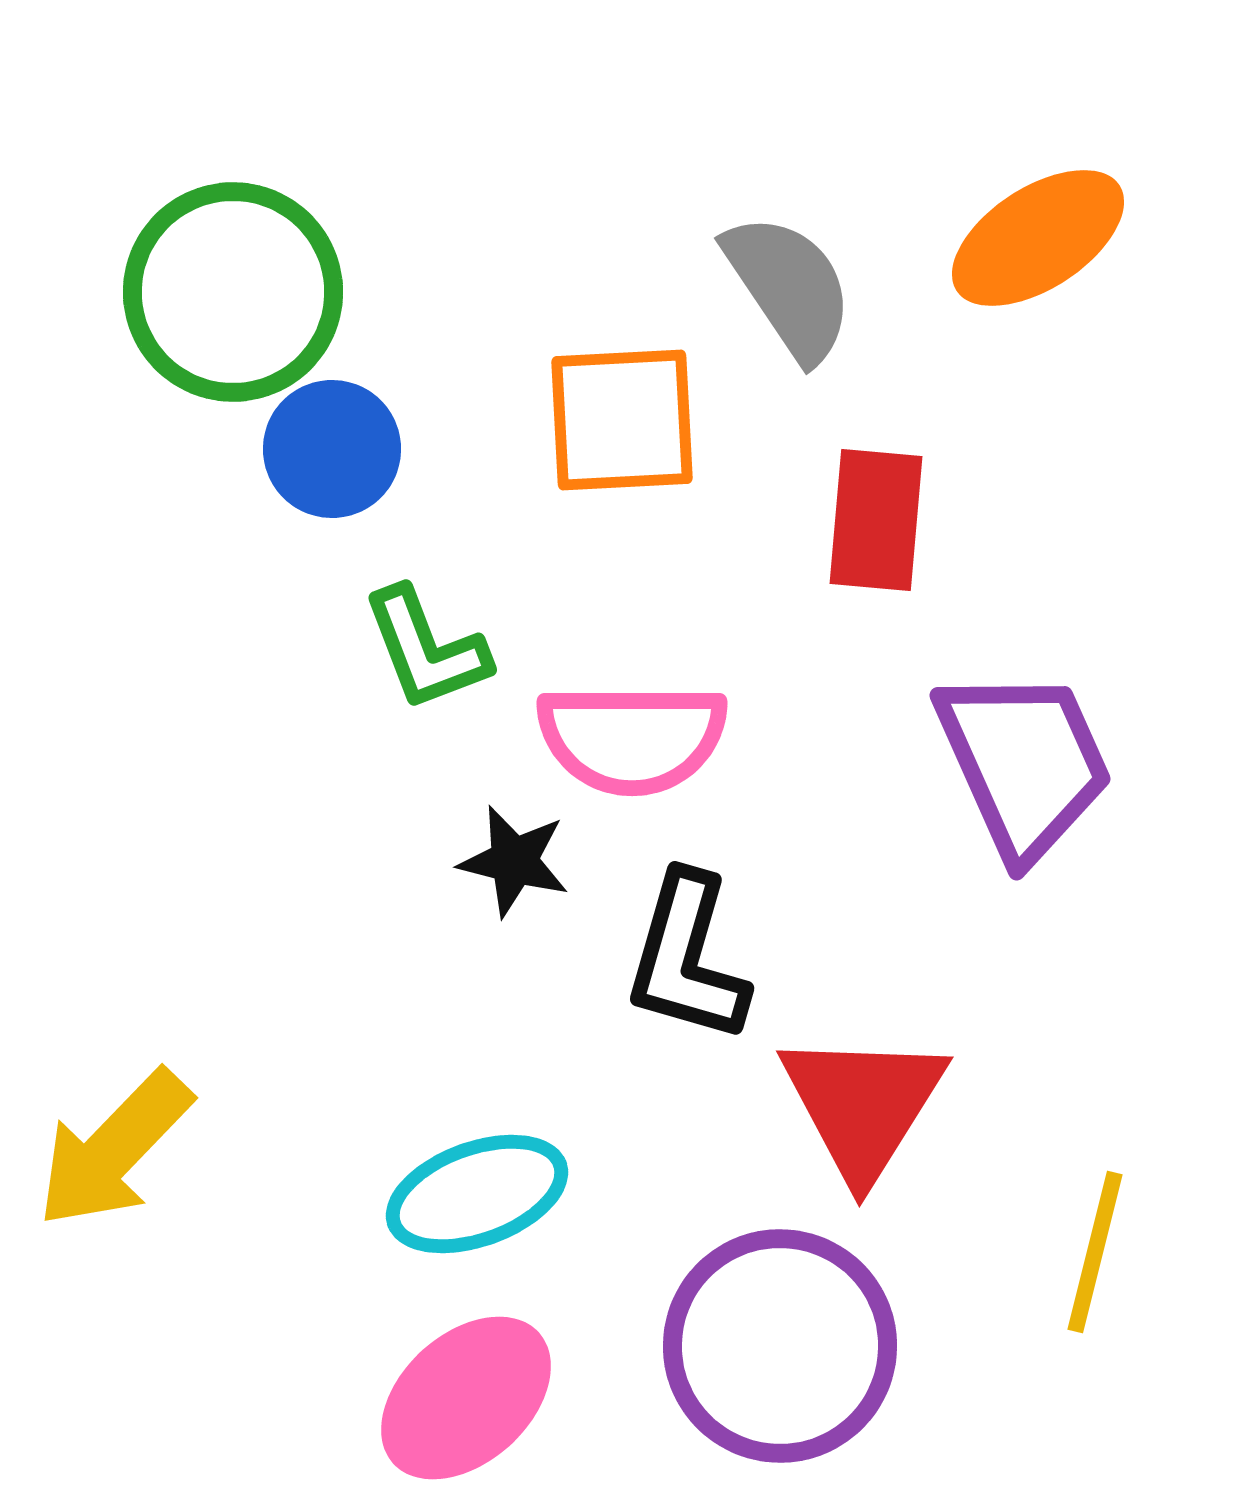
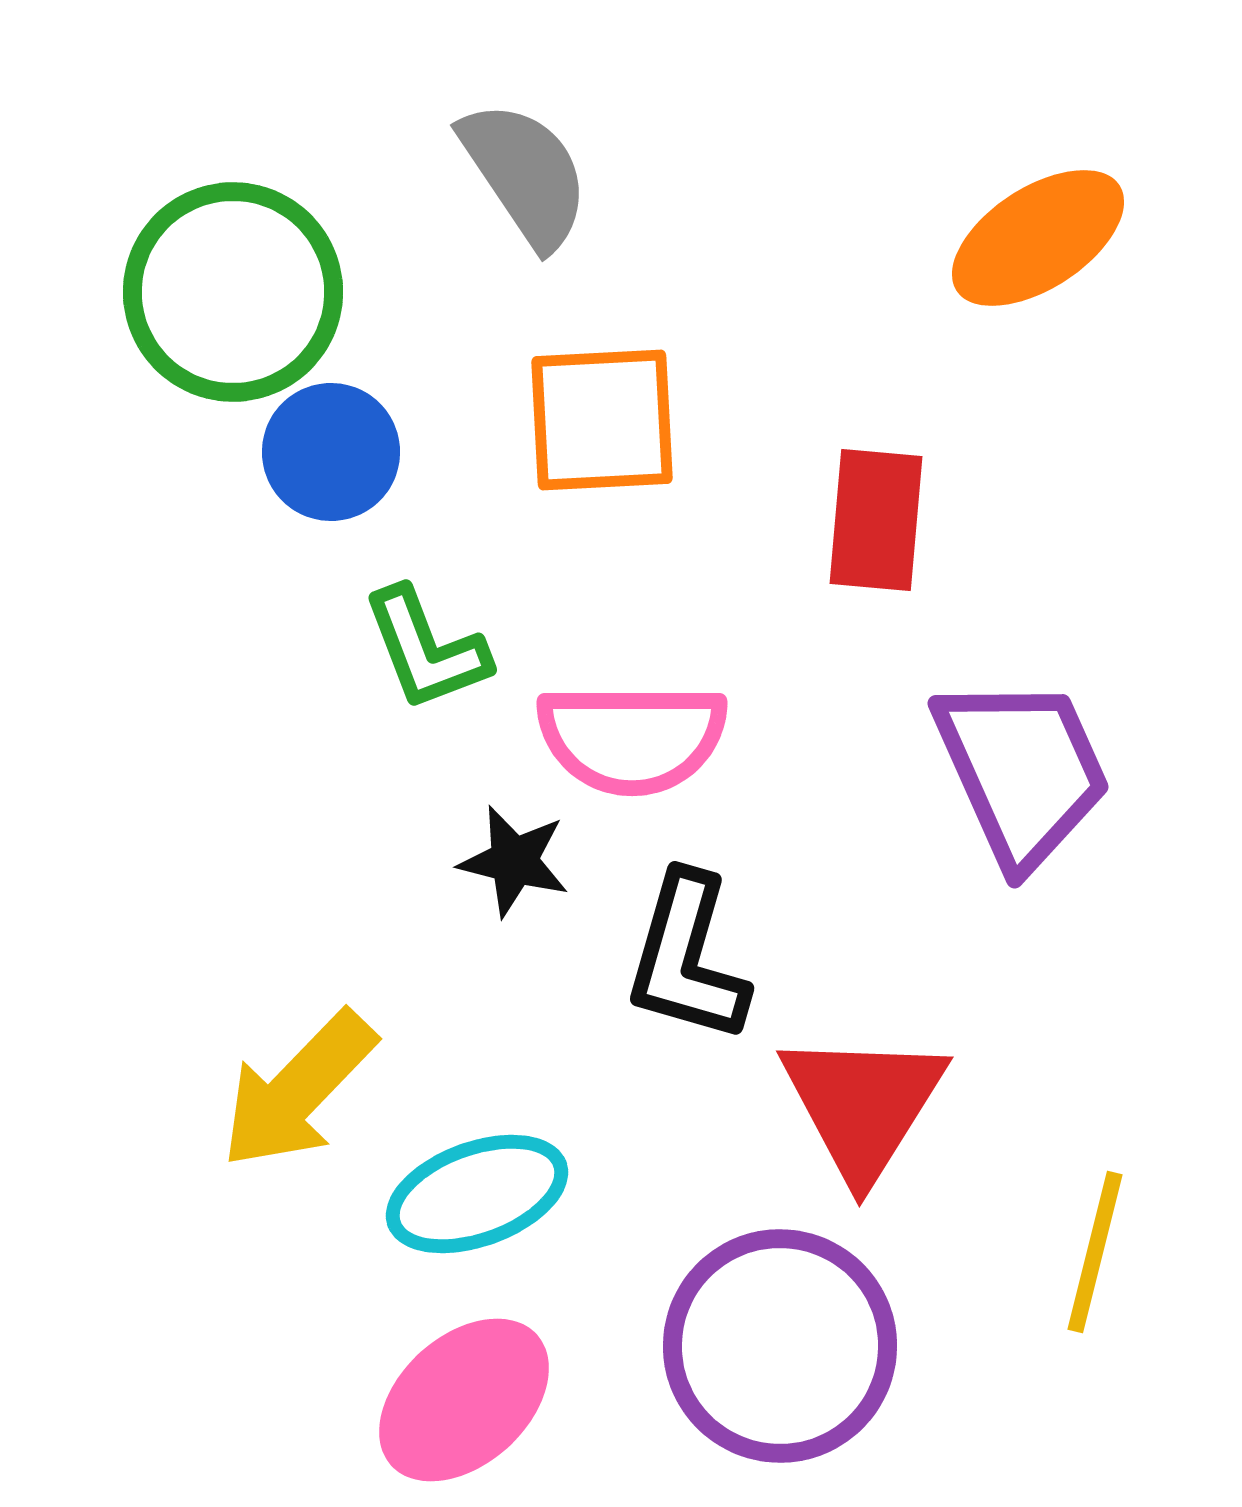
gray semicircle: moved 264 px left, 113 px up
orange square: moved 20 px left
blue circle: moved 1 px left, 3 px down
purple trapezoid: moved 2 px left, 8 px down
yellow arrow: moved 184 px right, 59 px up
pink ellipse: moved 2 px left, 2 px down
